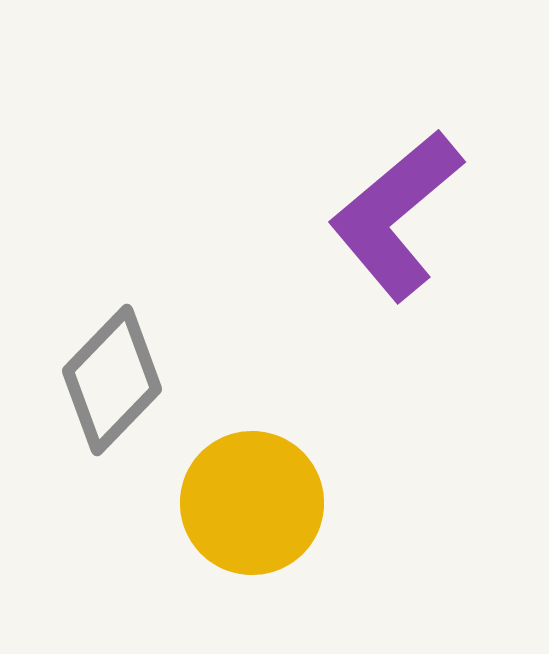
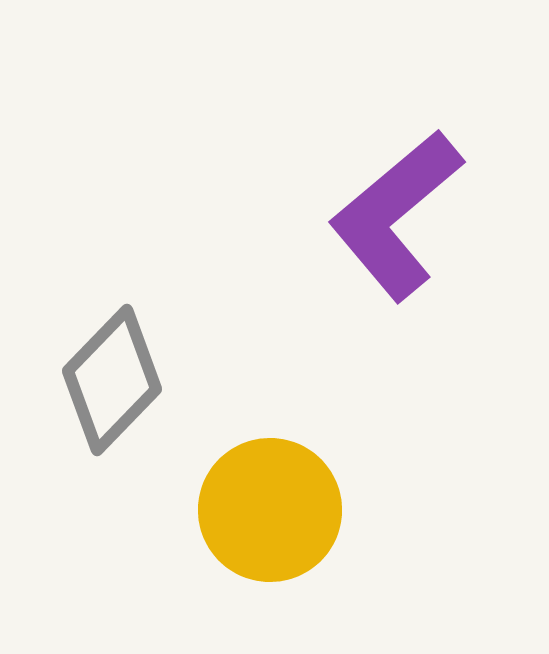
yellow circle: moved 18 px right, 7 px down
